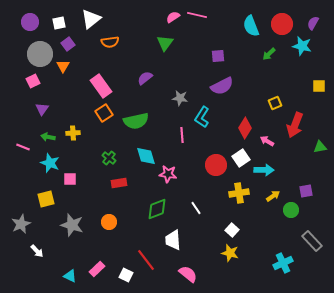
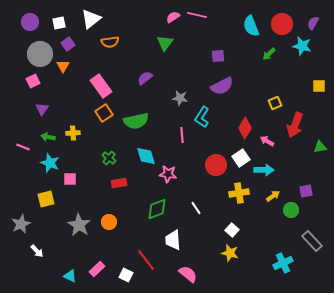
gray star at (72, 225): moved 7 px right; rotated 15 degrees clockwise
